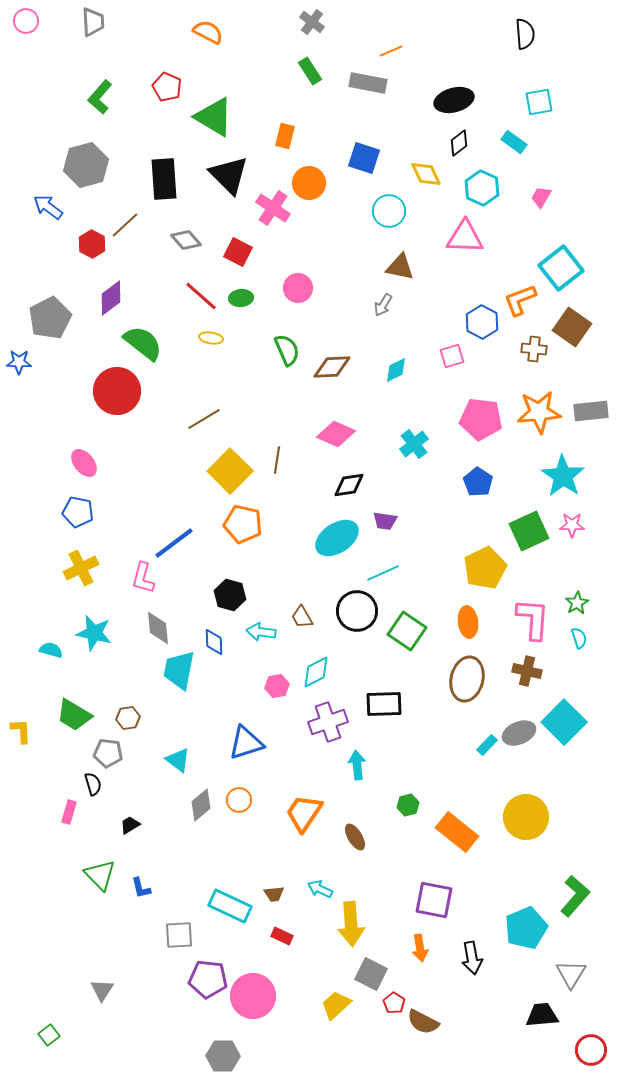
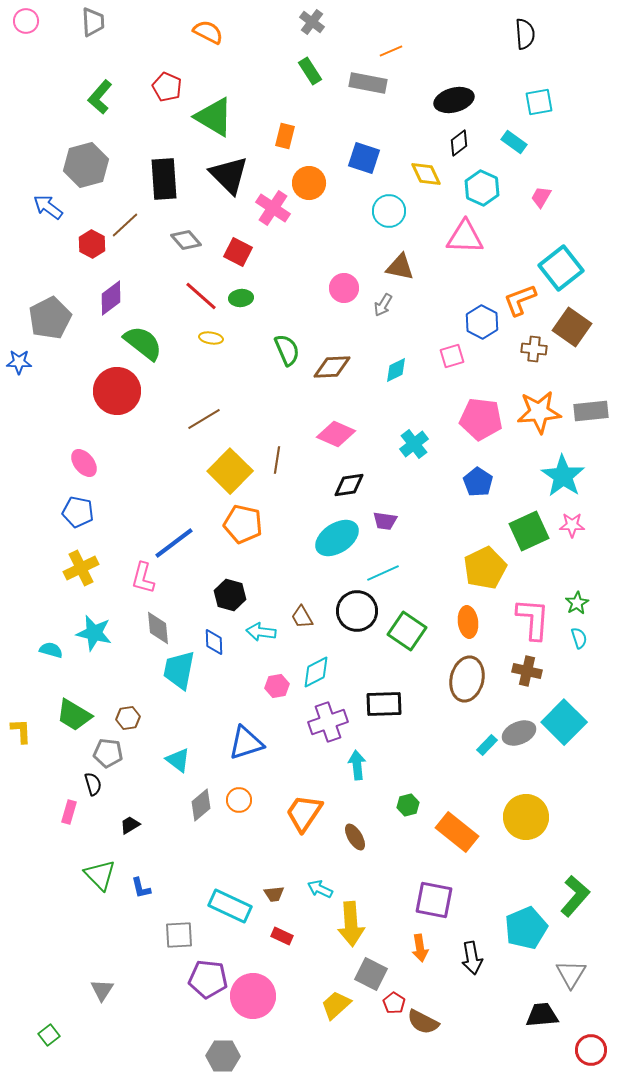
pink circle at (298, 288): moved 46 px right
